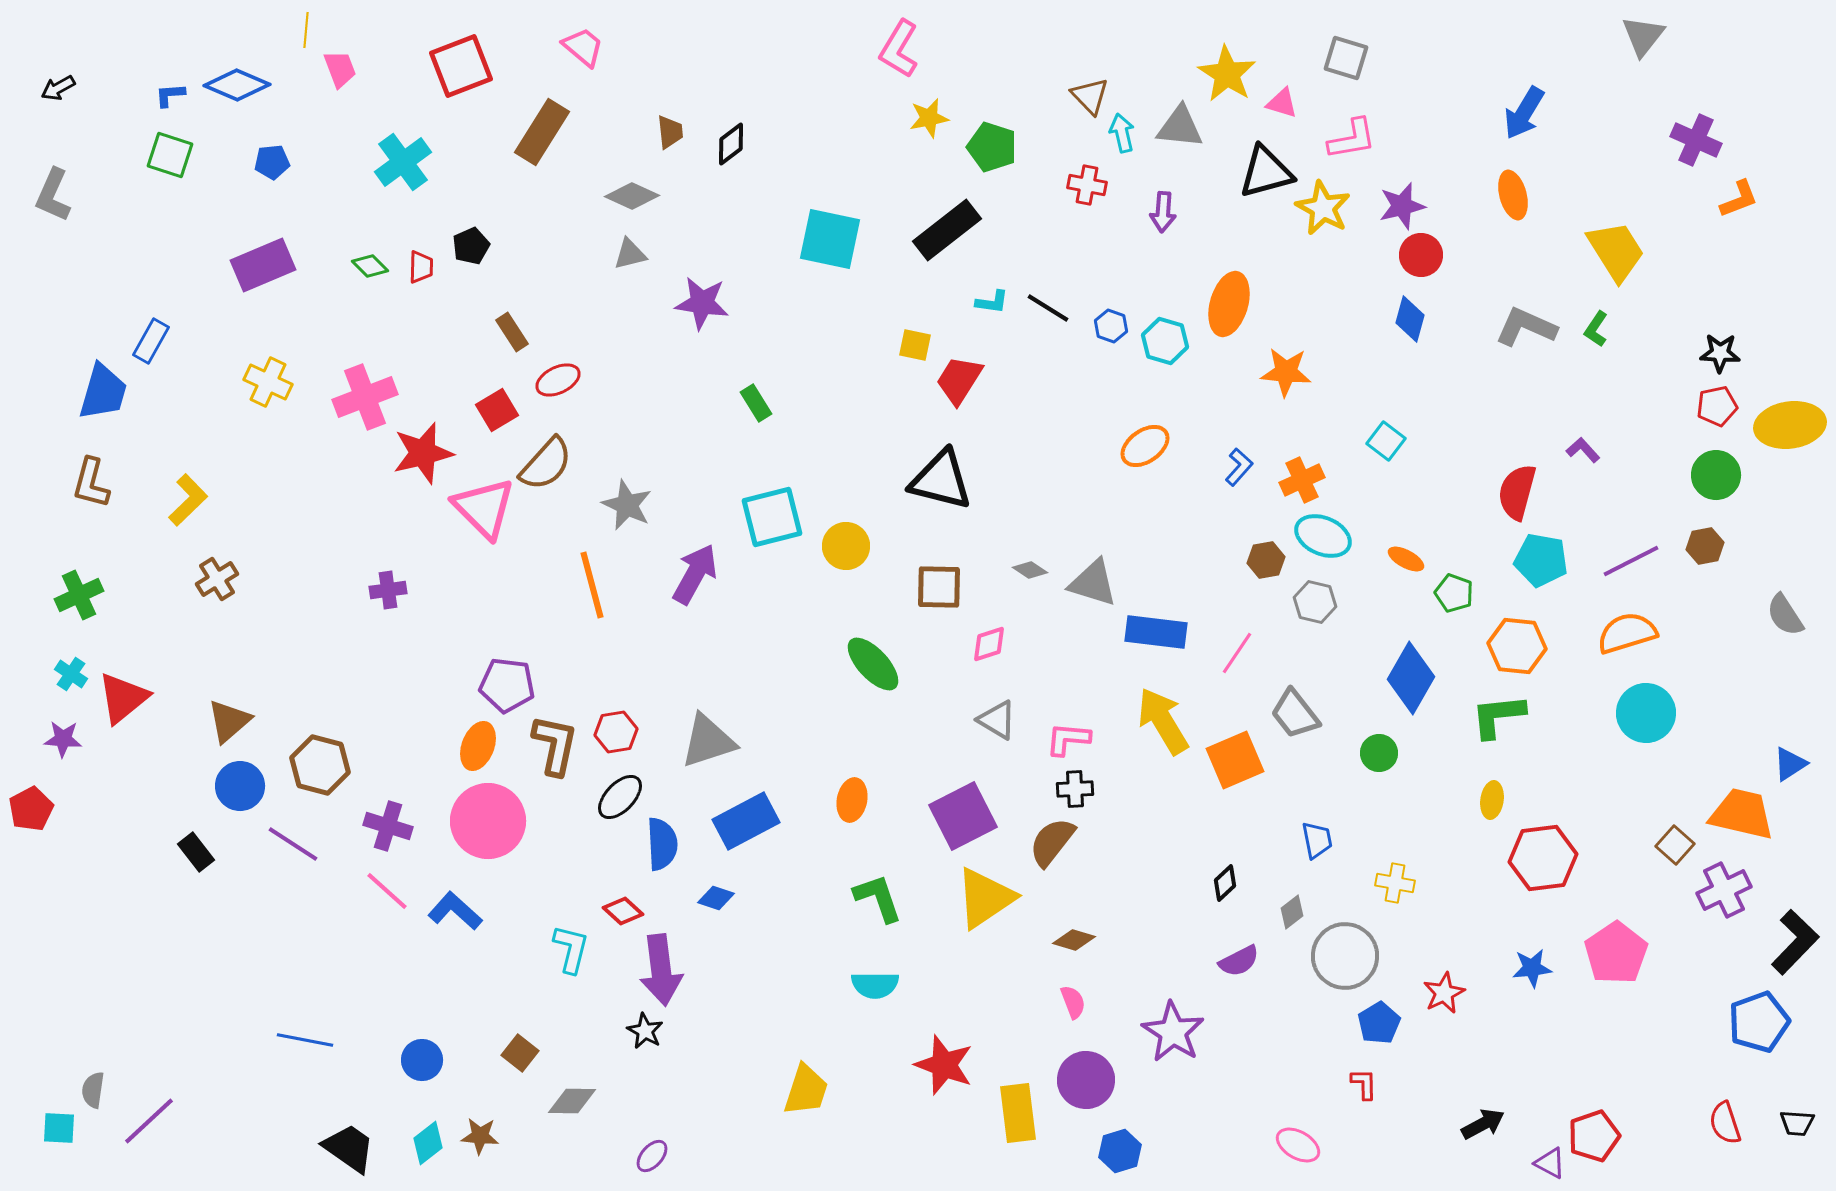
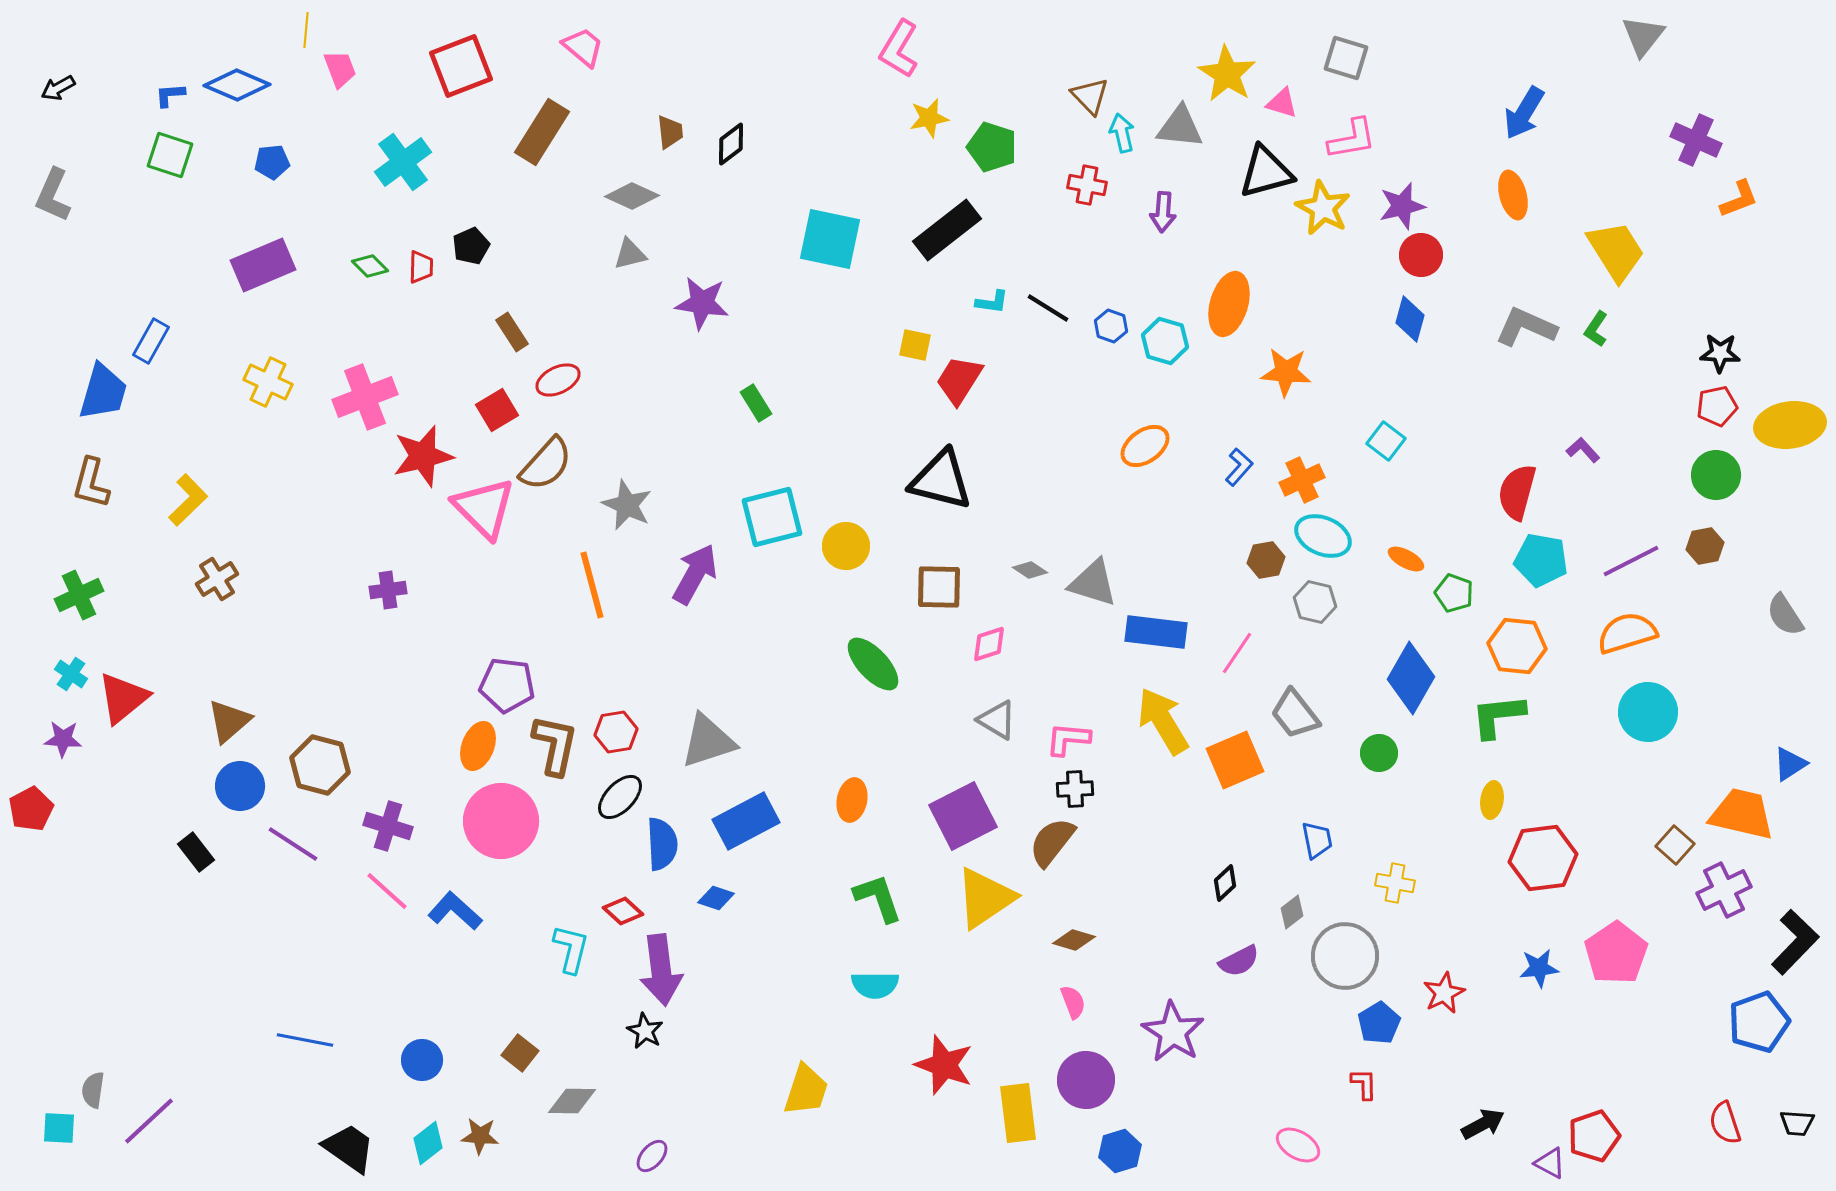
red star at (423, 453): moved 3 px down
cyan circle at (1646, 713): moved 2 px right, 1 px up
pink circle at (488, 821): moved 13 px right
blue star at (1532, 968): moved 7 px right
